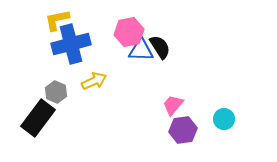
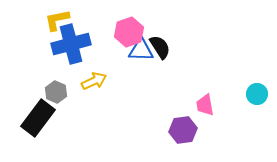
pink hexagon: rotated 8 degrees counterclockwise
pink trapezoid: moved 32 px right; rotated 50 degrees counterclockwise
cyan circle: moved 33 px right, 25 px up
